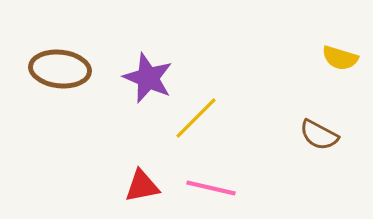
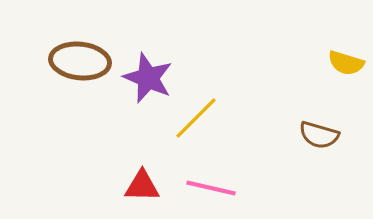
yellow semicircle: moved 6 px right, 5 px down
brown ellipse: moved 20 px right, 8 px up
brown semicircle: rotated 12 degrees counterclockwise
red triangle: rotated 12 degrees clockwise
